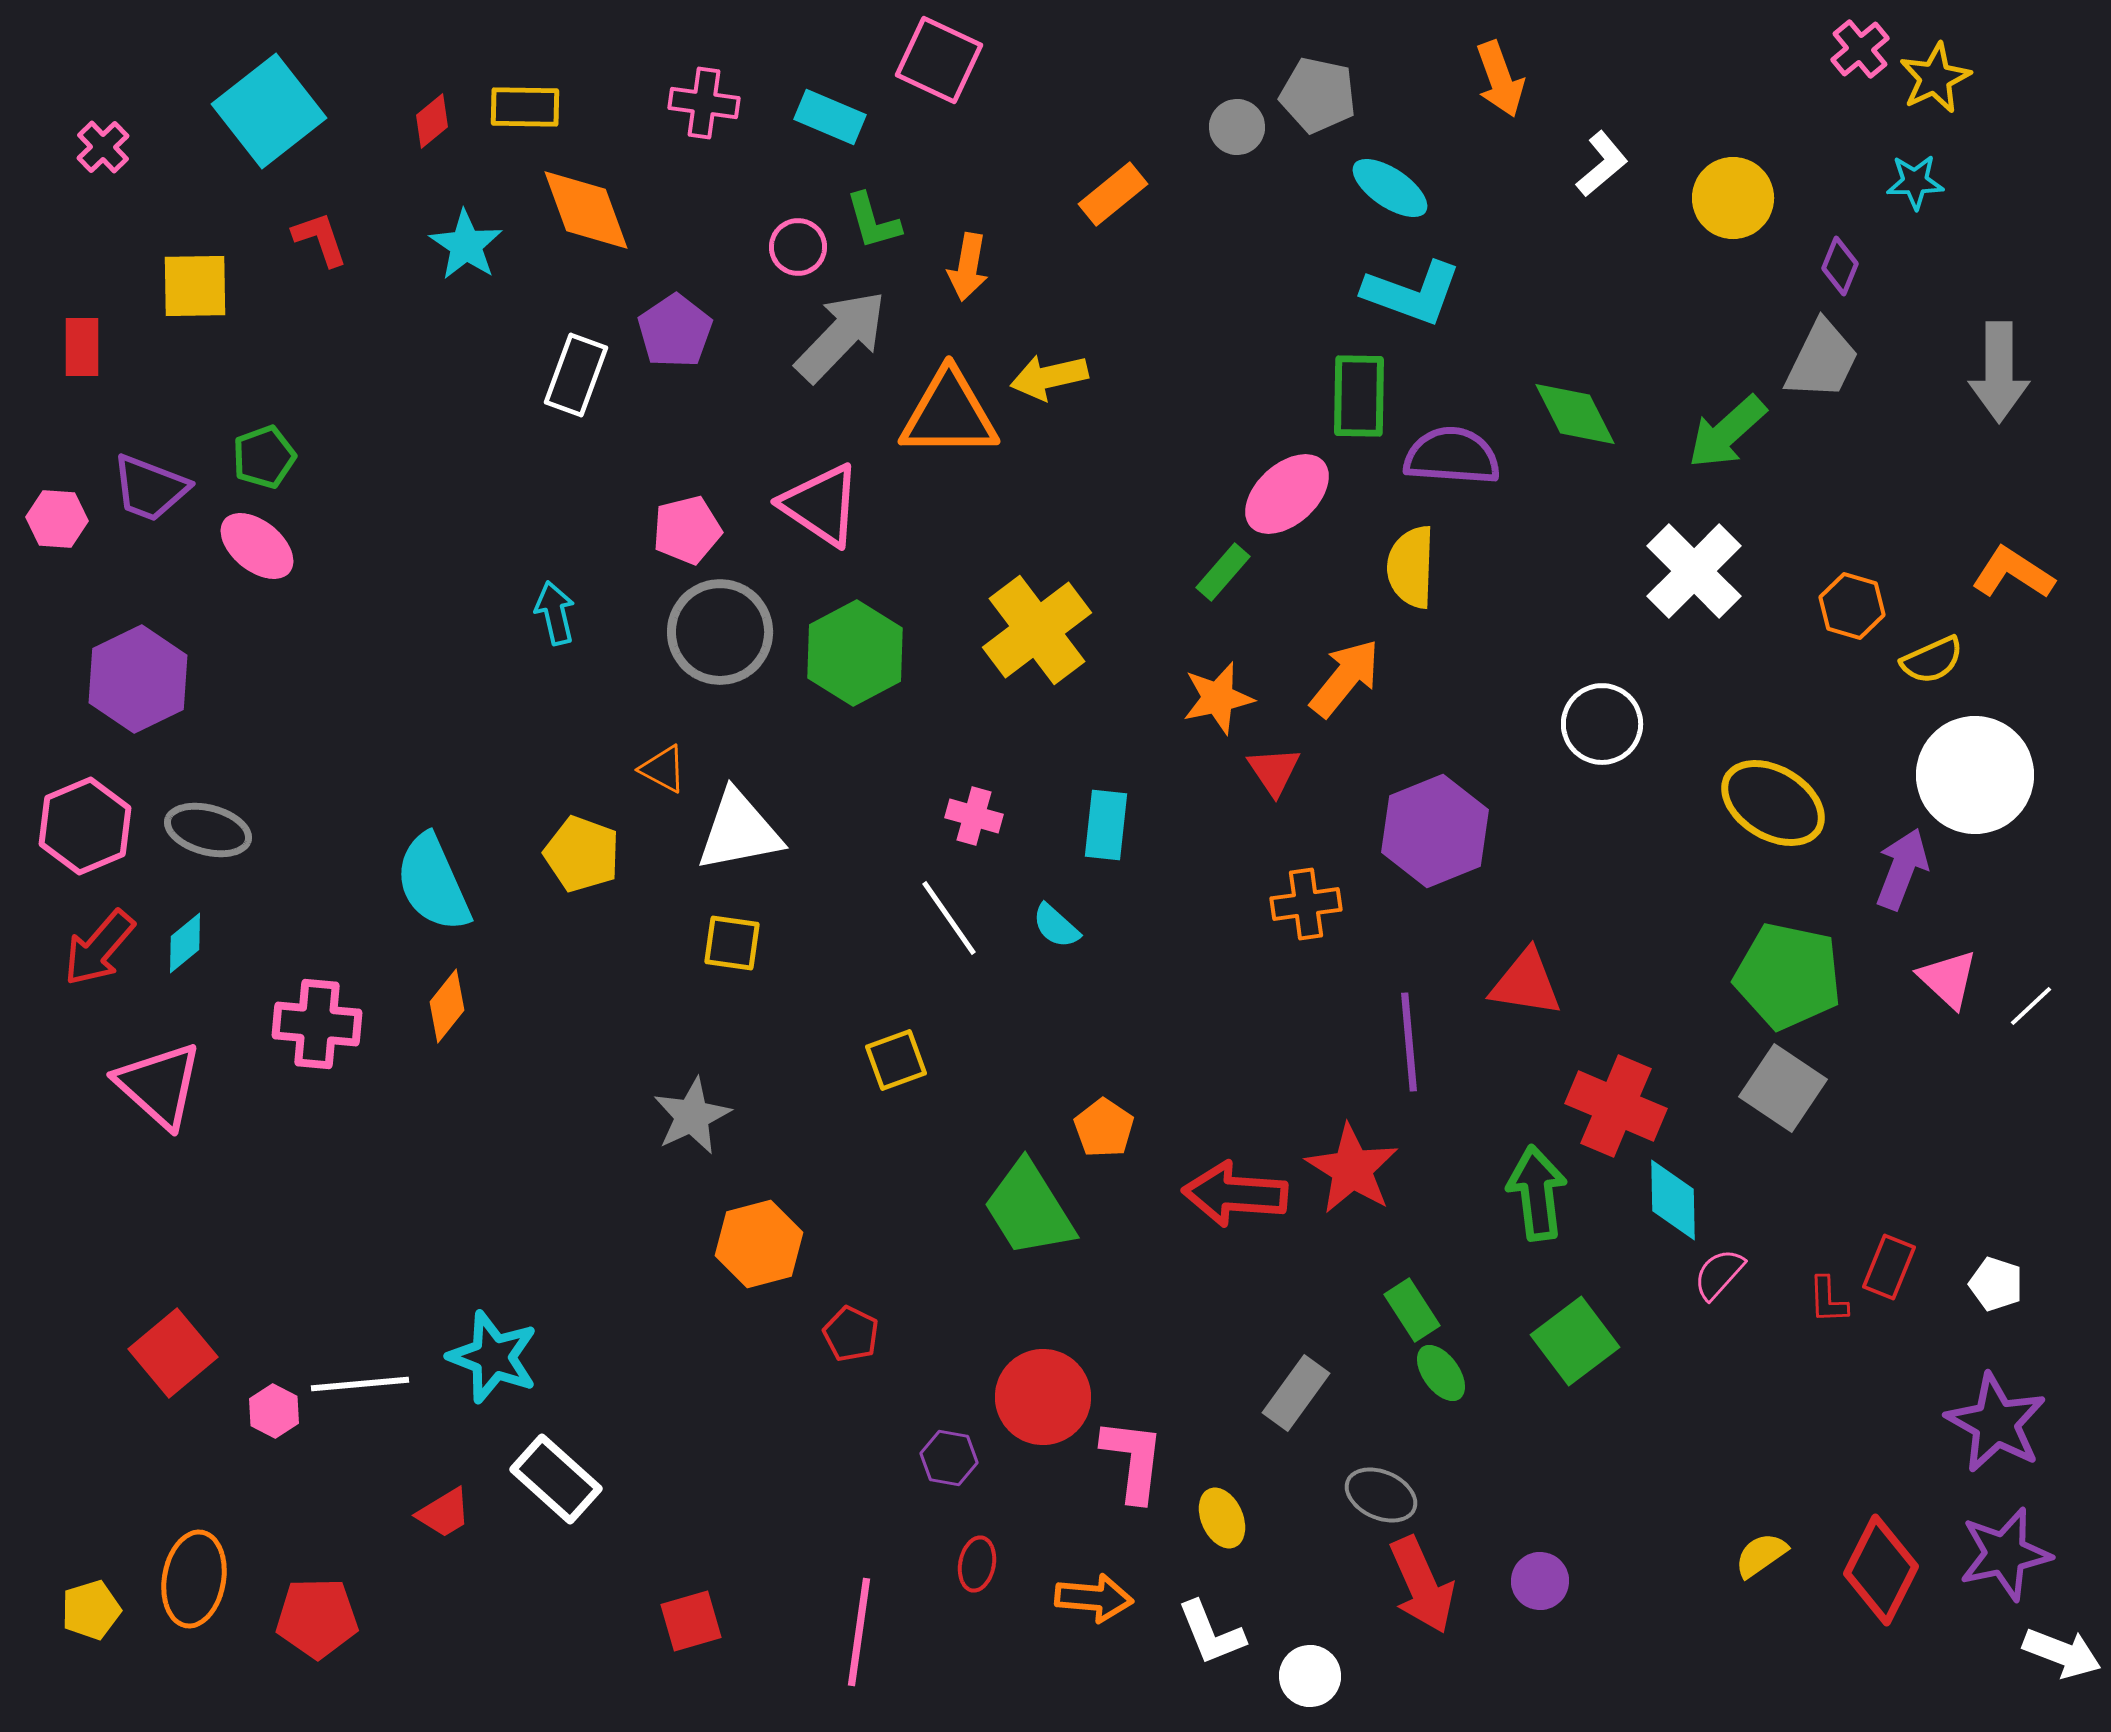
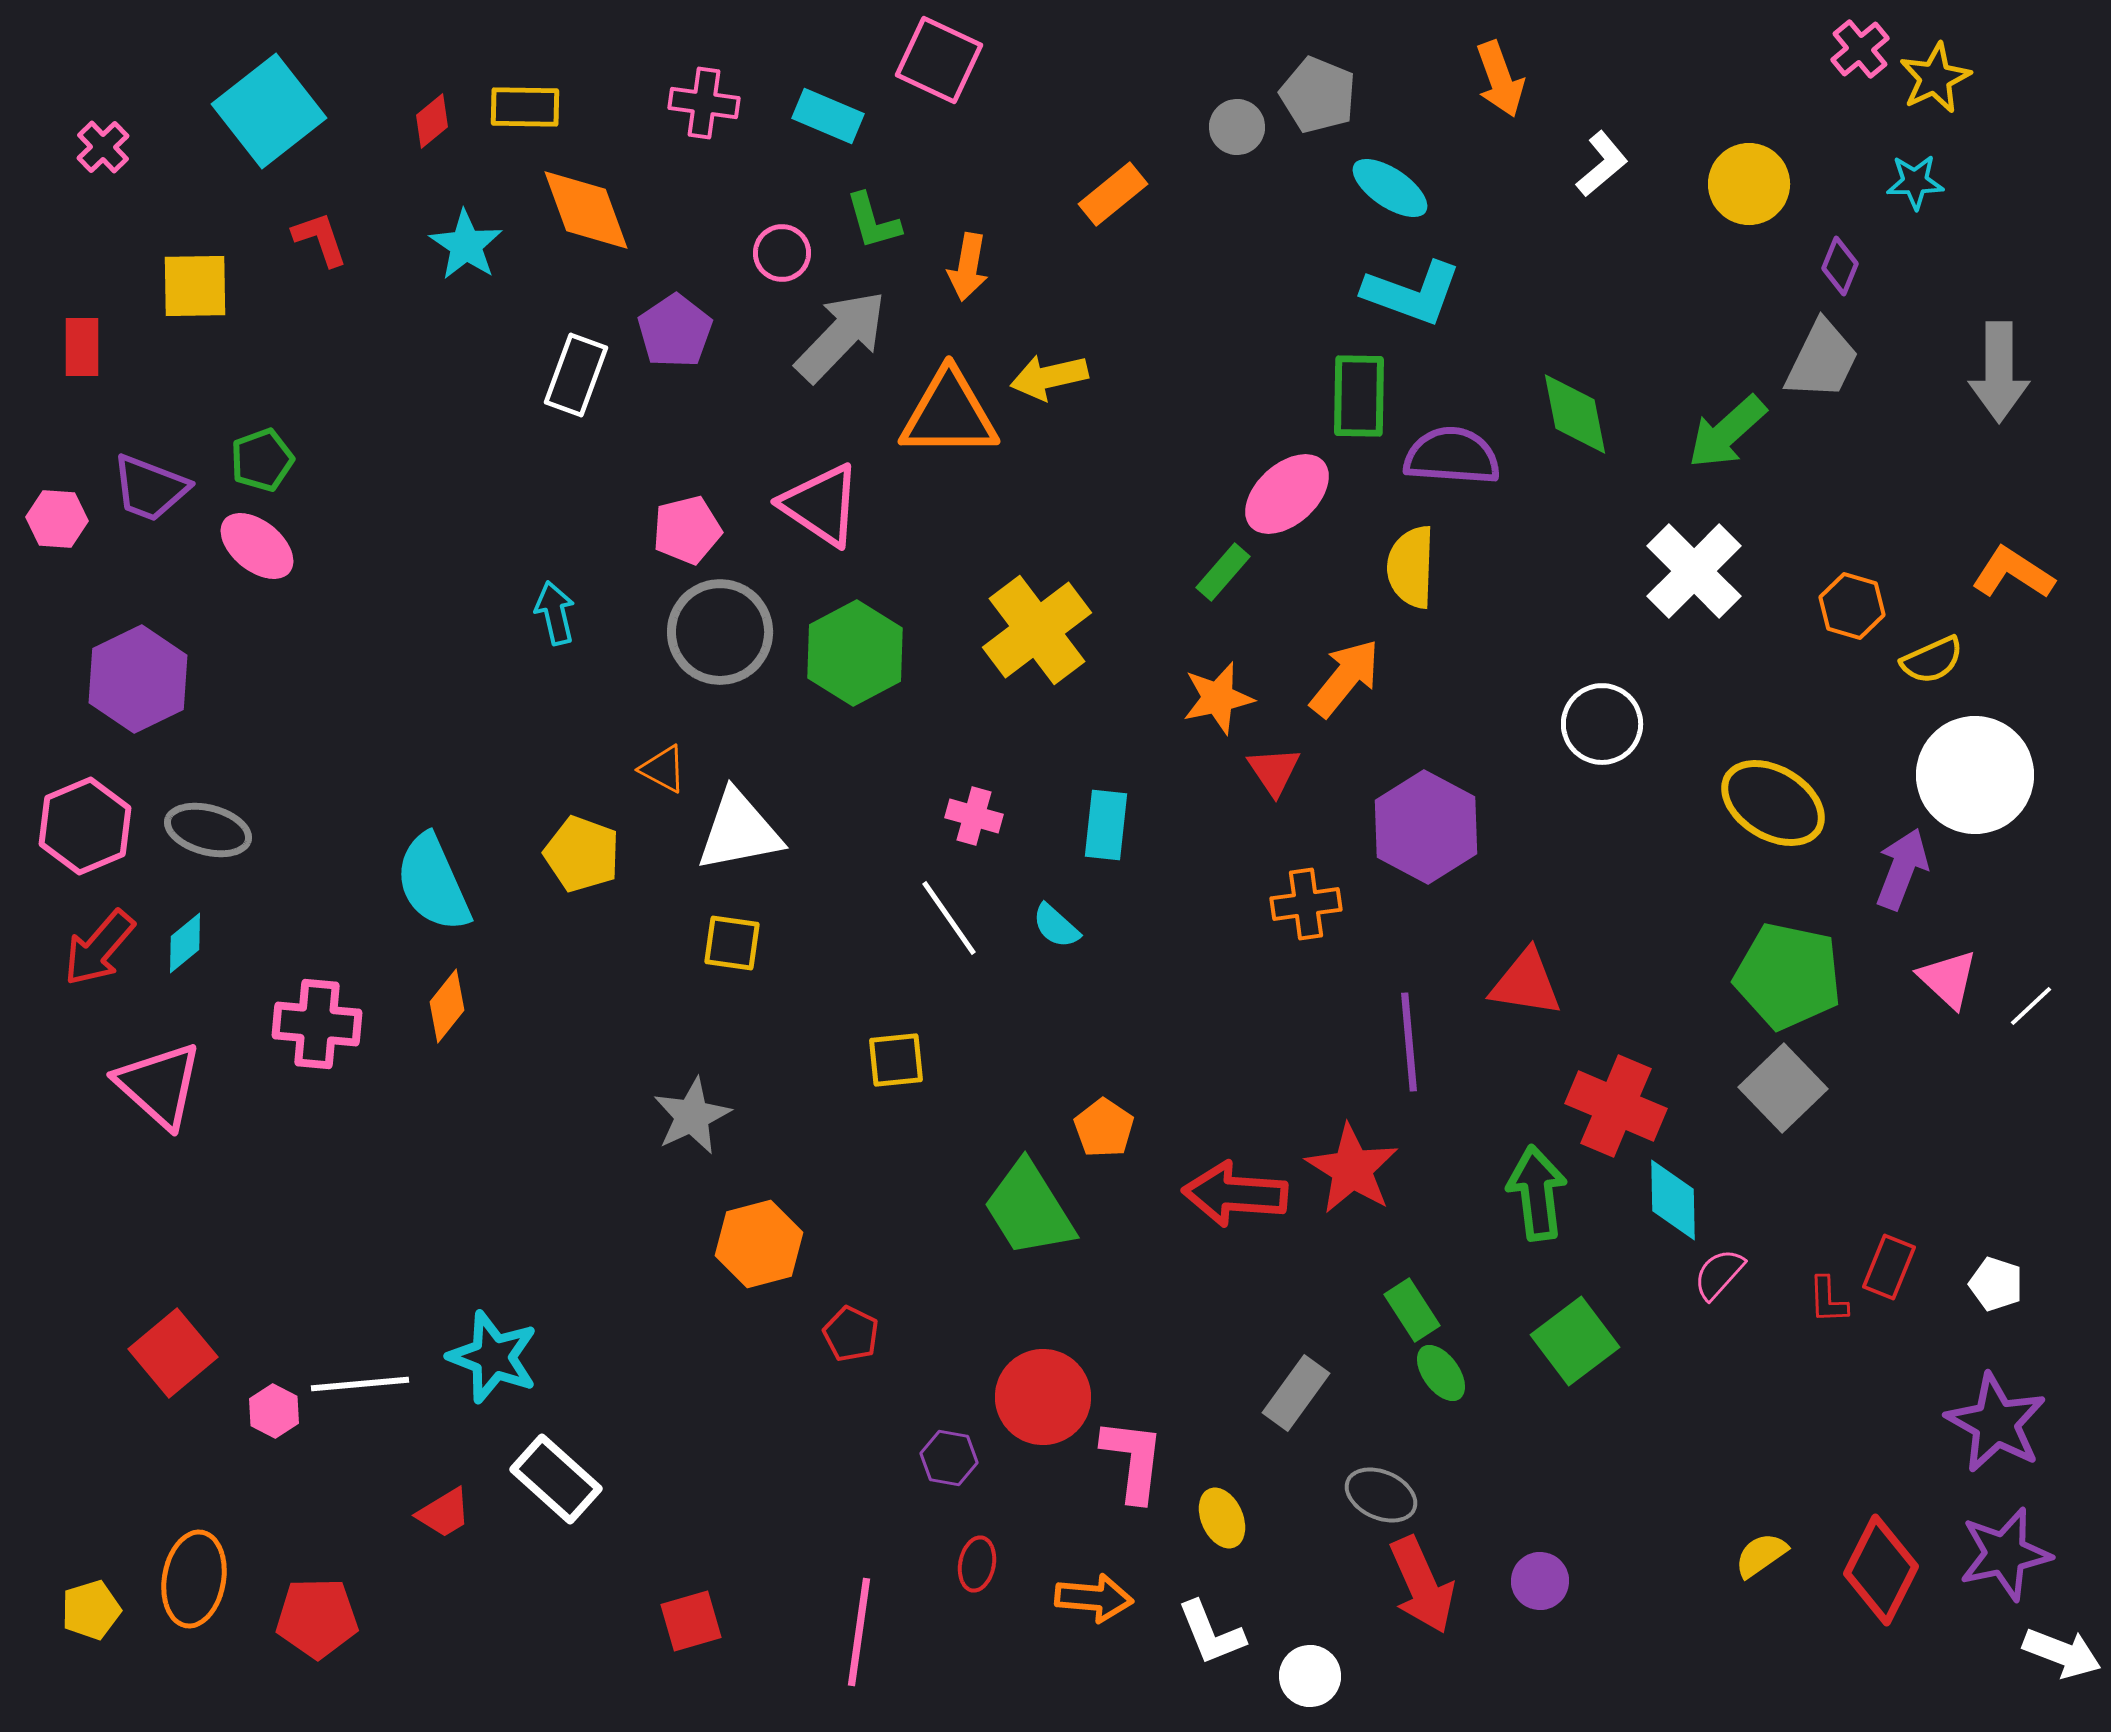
gray pentagon at (1318, 95): rotated 10 degrees clockwise
cyan rectangle at (830, 117): moved 2 px left, 1 px up
yellow circle at (1733, 198): moved 16 px right, 14 px up
pink circle at (798, 247): moved 16 px left, 6 px down
green diamond at (1575, 414): rotated 16 degrees clockwise
green pentagon at (264, 457): moved 2 px left, 3 px down
purple hexagon at (1435, 831): moved 9 px left, 4 px up; rotated 10 degrees counterclockwise
yellow square at (896, 1060): rotated 14 degrees clockwise
gray square at (1783, 1088): rotated 12 degrees clockwise
